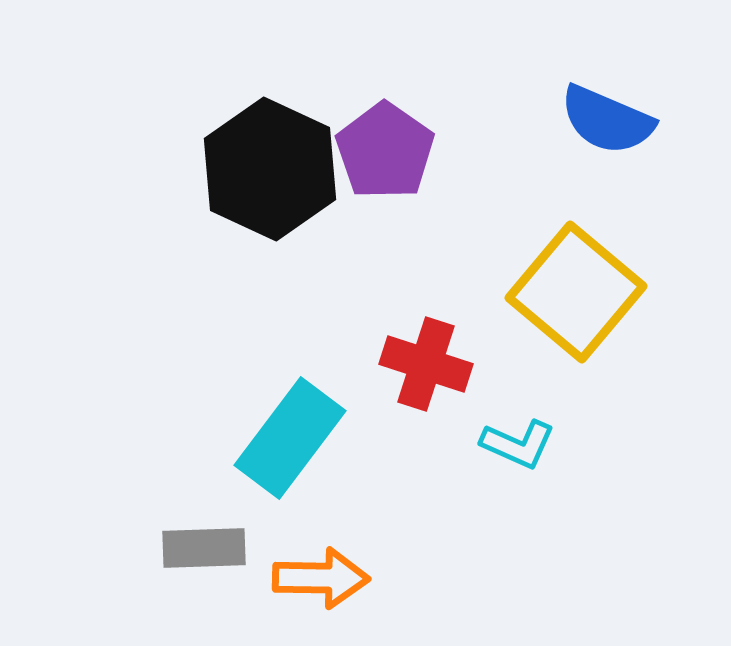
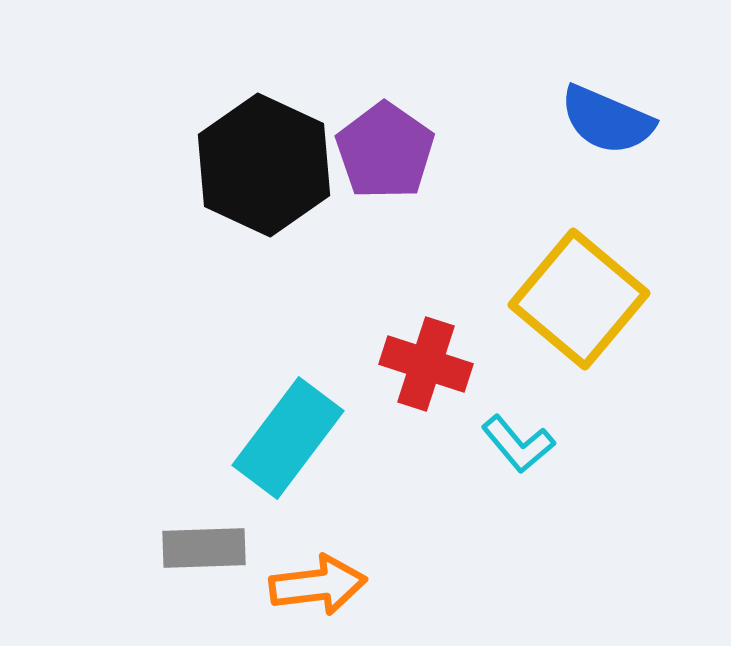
black hexagon: moved 6 px left, 4 px up
yellow square: moved 3 px right, 7 px down
cyan rectangle: moved 2 px left
cyan L-shape: rotated 26 degrees clockwise
orange arrow: moved 3 px left, 7 px down; rotated 8 degrees counterclockwise
